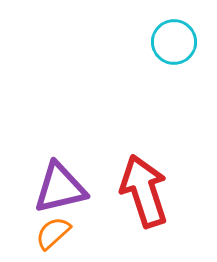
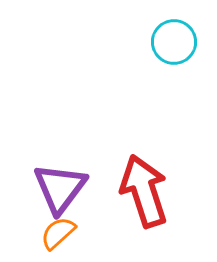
purple triangle: rotated 40 degrees counterclockwise
orange semicircle: moved 5 px right
